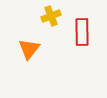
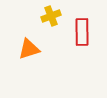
orange triangle: rotated 35 degrees clockwise
